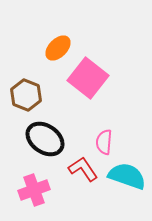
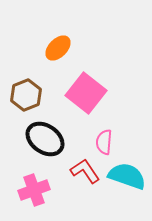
pink square: moved 2 px left, 15 px down
brown hexagon: rotated 16 degrees clockwise
red L-shape: moved 2 px right, 2 px down
